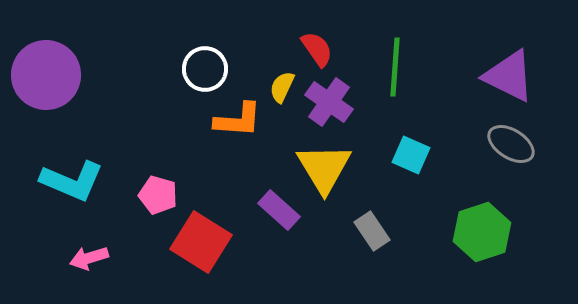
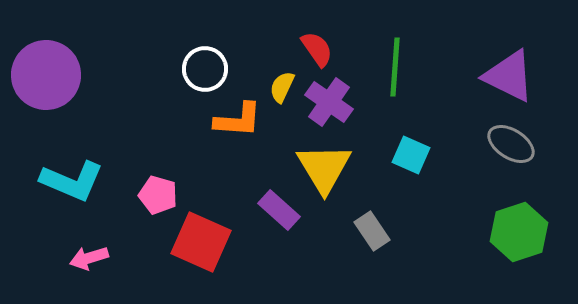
green hexagon: moved 37 px right
red square: rotated 8 degrees counterclockwise
